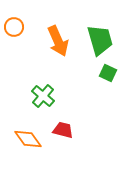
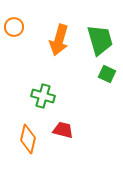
orange arrow: moved 1 px right, 1 px up; rotated 40 degrees clockwise
green square: moved 1 px left, 1 px down
green cross: rotated 25 degrees counterclockwise
orange diamond: rotated 48 degrees clockwise
